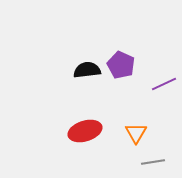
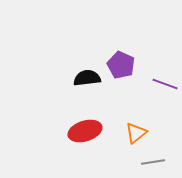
black semicircle: moved 8 px down
purple line: moved 1 px right; rotated 45 degrees clockwise
orange triangle: rotated 20 degrees clockwise
